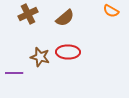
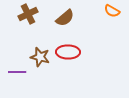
orange semicircle: moved 1 px right
purple line: moved 3 px right, 1 px up
